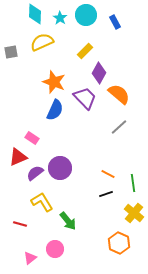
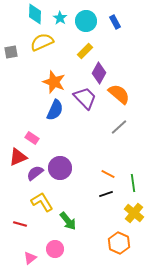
cyan circle: moved 6 px down
